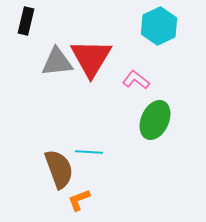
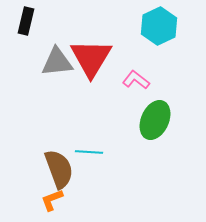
orange L-shape: moved 27 px left
